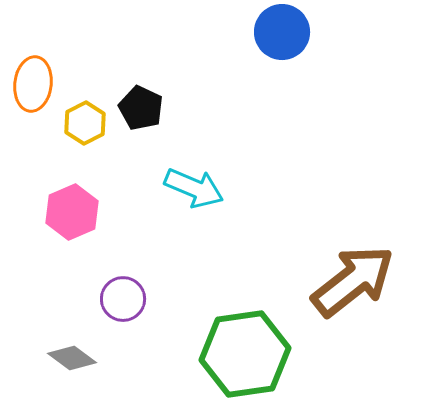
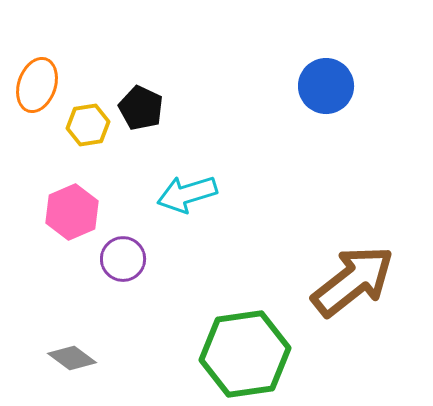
blue circle: moved 44 px right, 54 px down
orange ellipse: moved 4 px right, 1 px down; rotated 12 degrees clockwise
yellow hexagon: moved 3 px right, 2 px down; rotated 18 degrees clockwise
cyan arrow: moved 7 px left, 6 px down; rotated 140 degrees clockwise
purple circle: moved 40 px up
